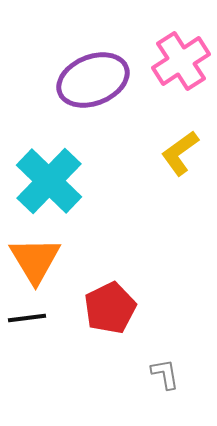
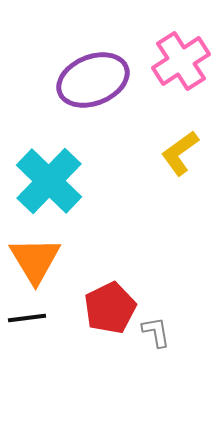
gray L-shape: moved 9 px left, 42 px up
